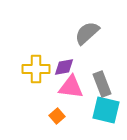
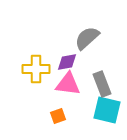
gray semicircle: moved 5 px down
purple diamond: moved 3 px right, 5 px up
pink triangle: moved 3 px left, 3 px up
cyan square: moved 1 px right
orange square: moved 1 px right; rotated 21 degrees clockwise
